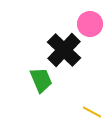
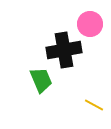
black cross: rotated 36 degrees clockwise
yellow line: moved 2 px right, 7 px up
